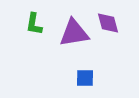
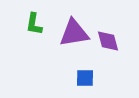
purple diamond: moved 18 px down
